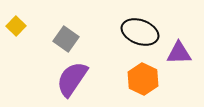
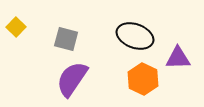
yellow square: moved 1 px down
black ellipse: moved 5 px left, 4 px down
gray square: rotated 20 degrees counterclockwise
purple triangle: moved 1 px left, 5 px down
